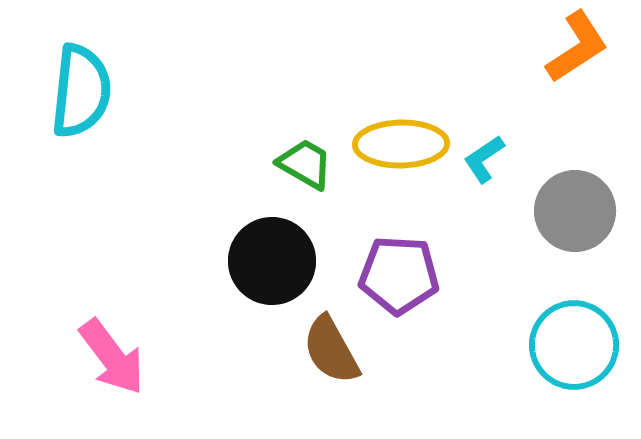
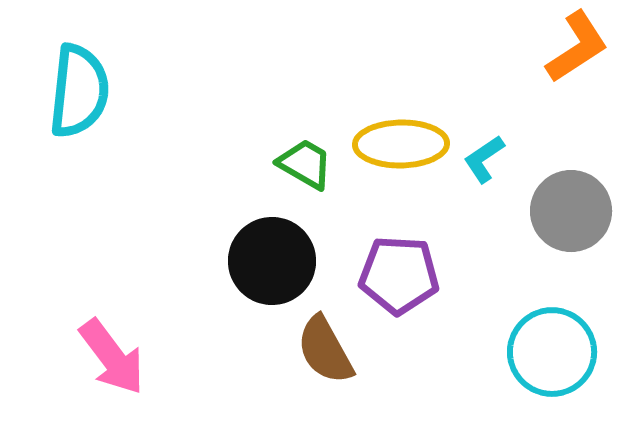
cyan semicircle: moved 2 px left
gray circle: moved 4 px left
cyan circle: moved 22 px left, 7 px down
brown semicircle: moved 6 px left
